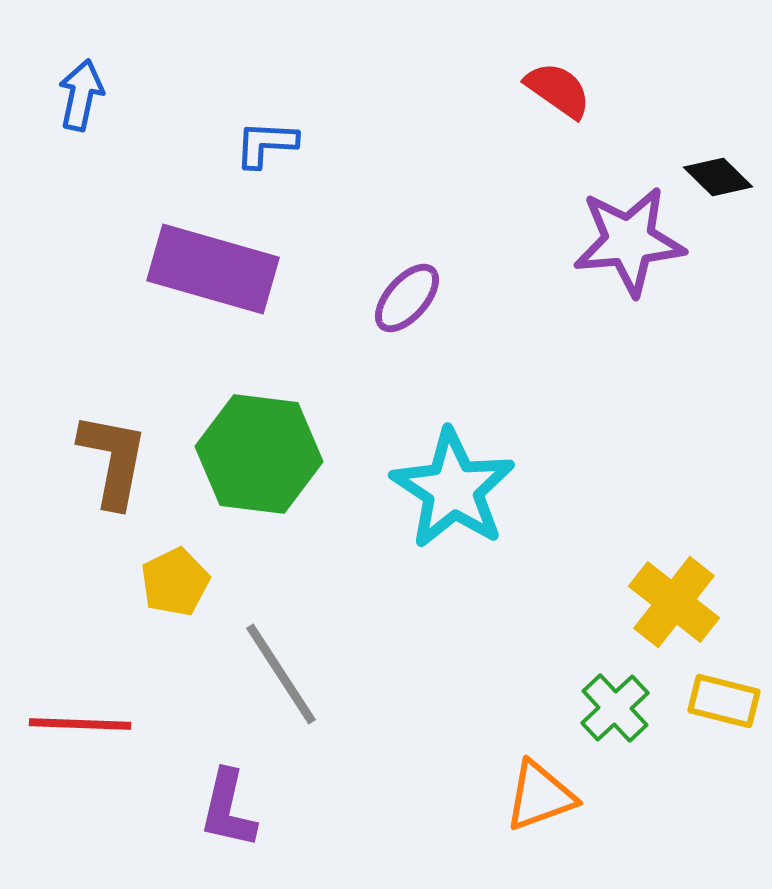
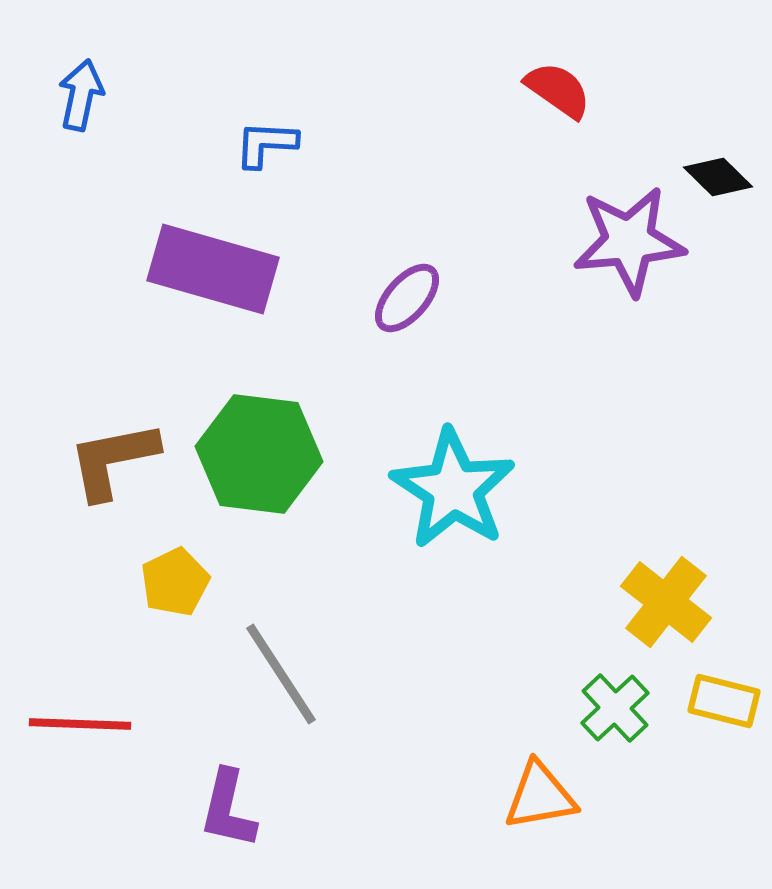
brown L-shape: rotated 112 degrees counterclockwise
yellow cross: moved 8 px left
orange triangle: rotated 10 degrees clockwise
